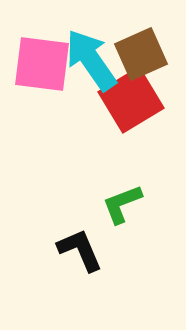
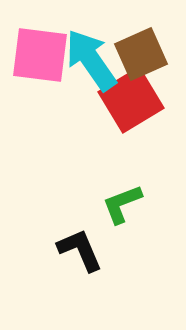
pink square: moved 2 px left, 9 px up
